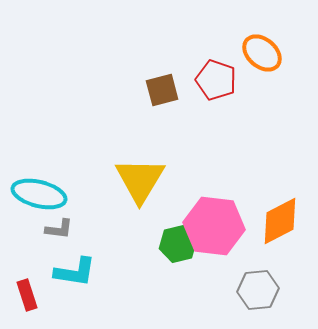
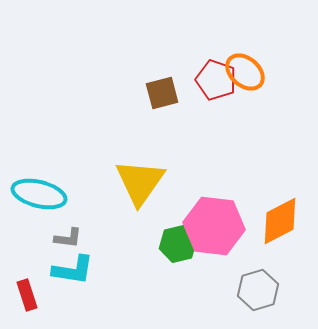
orange ellipse: moved 17 px left, 19 px down
brown square: moved 3 px down
yellow triangle: moved 2 px down; rotated 4 degrees clockwise
gray L-shape: moved 9 px right, 9 px down
cyan L-shape: moved 2 px left, 2 px up
gray hexagon: rotated 12 degrees counterclockwise
